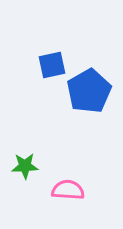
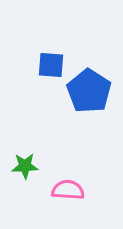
blue square: moved 1 px left; rotated 16 degrees clockwise
blue pentagon: rotated 9 degrees counterclockwise
